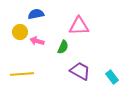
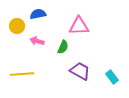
blue semicircle: moved 2 px right
yellow circle: moved 3 px left, 6 px up
